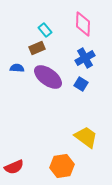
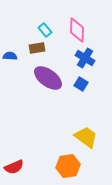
pink diamond: moved 6 px left, 6 px down
brown rectangle: rotated 14 degrees clockwise
blue cross: rotated 30 degrees counterclockwise
blue semicircle: moved 7 px left, 12 px up
purple ellipse: moved 1 px down
orange hexagon: moved 6 px right
